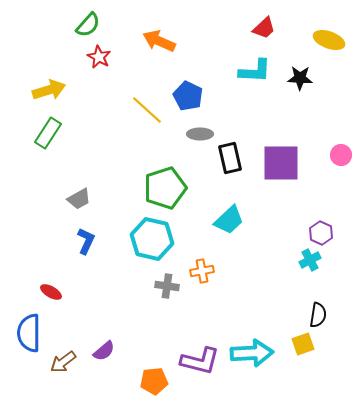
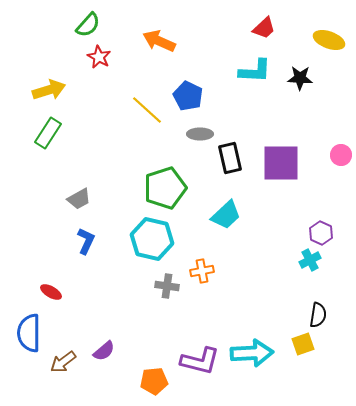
cyan trapezoid: moved 3 px left, 5 px up
